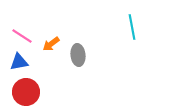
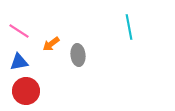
cyan line: moved 3 px left
pink line: moved 3 px left, 5 px up
red circle: moved 1 px up
